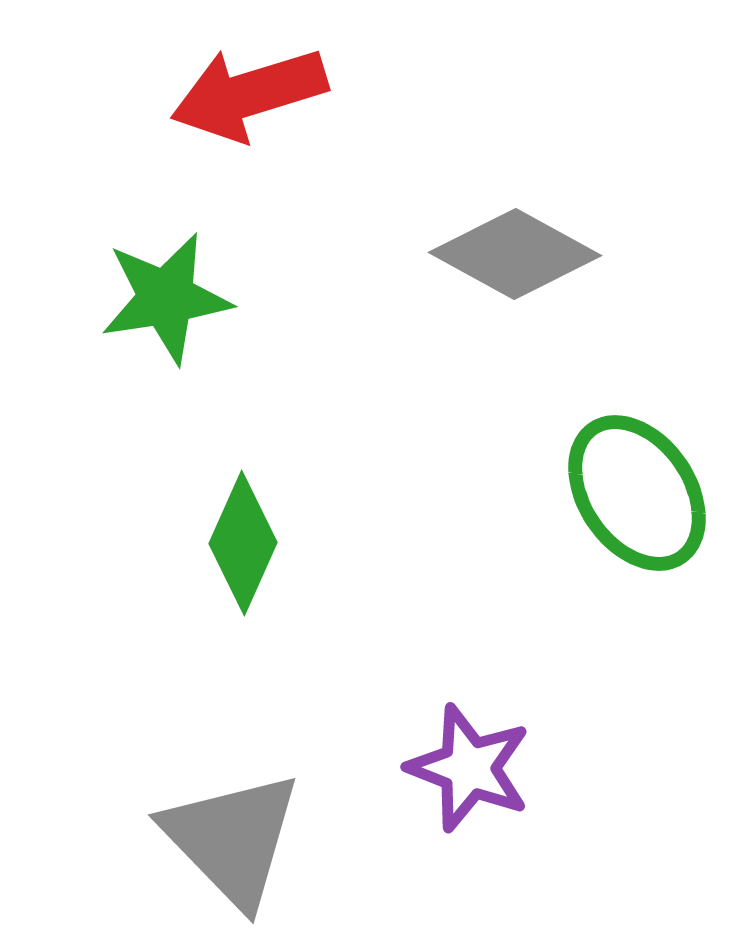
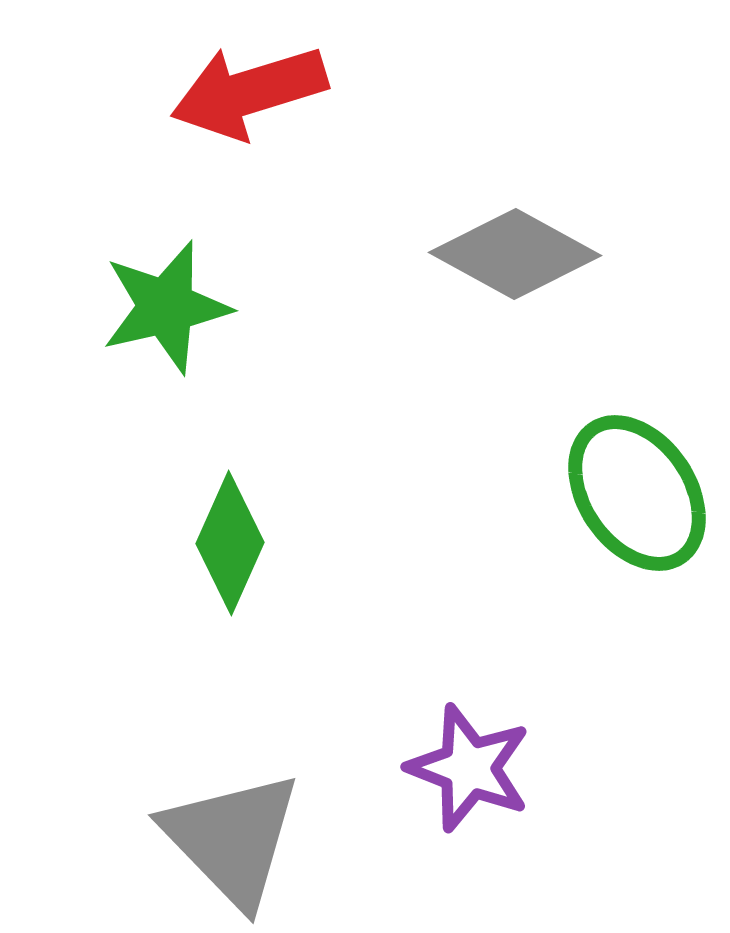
red arrow: moved 2 px up
green star: moved 9 px down; rotated 4 degrees counterclockwise
green diamond: moved 13 px left
